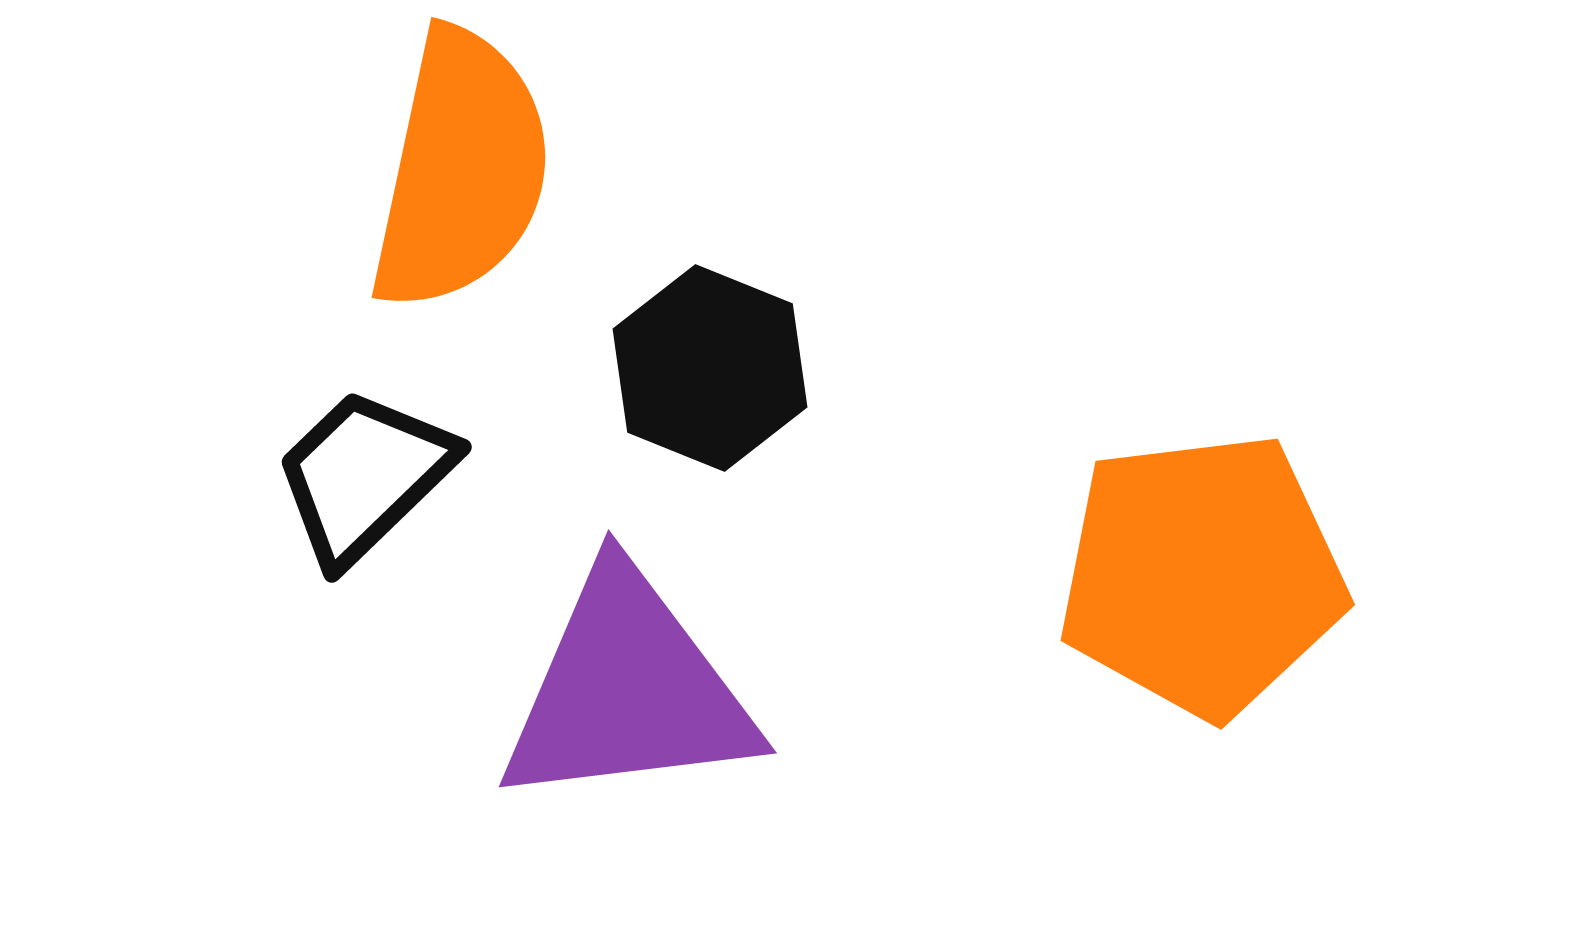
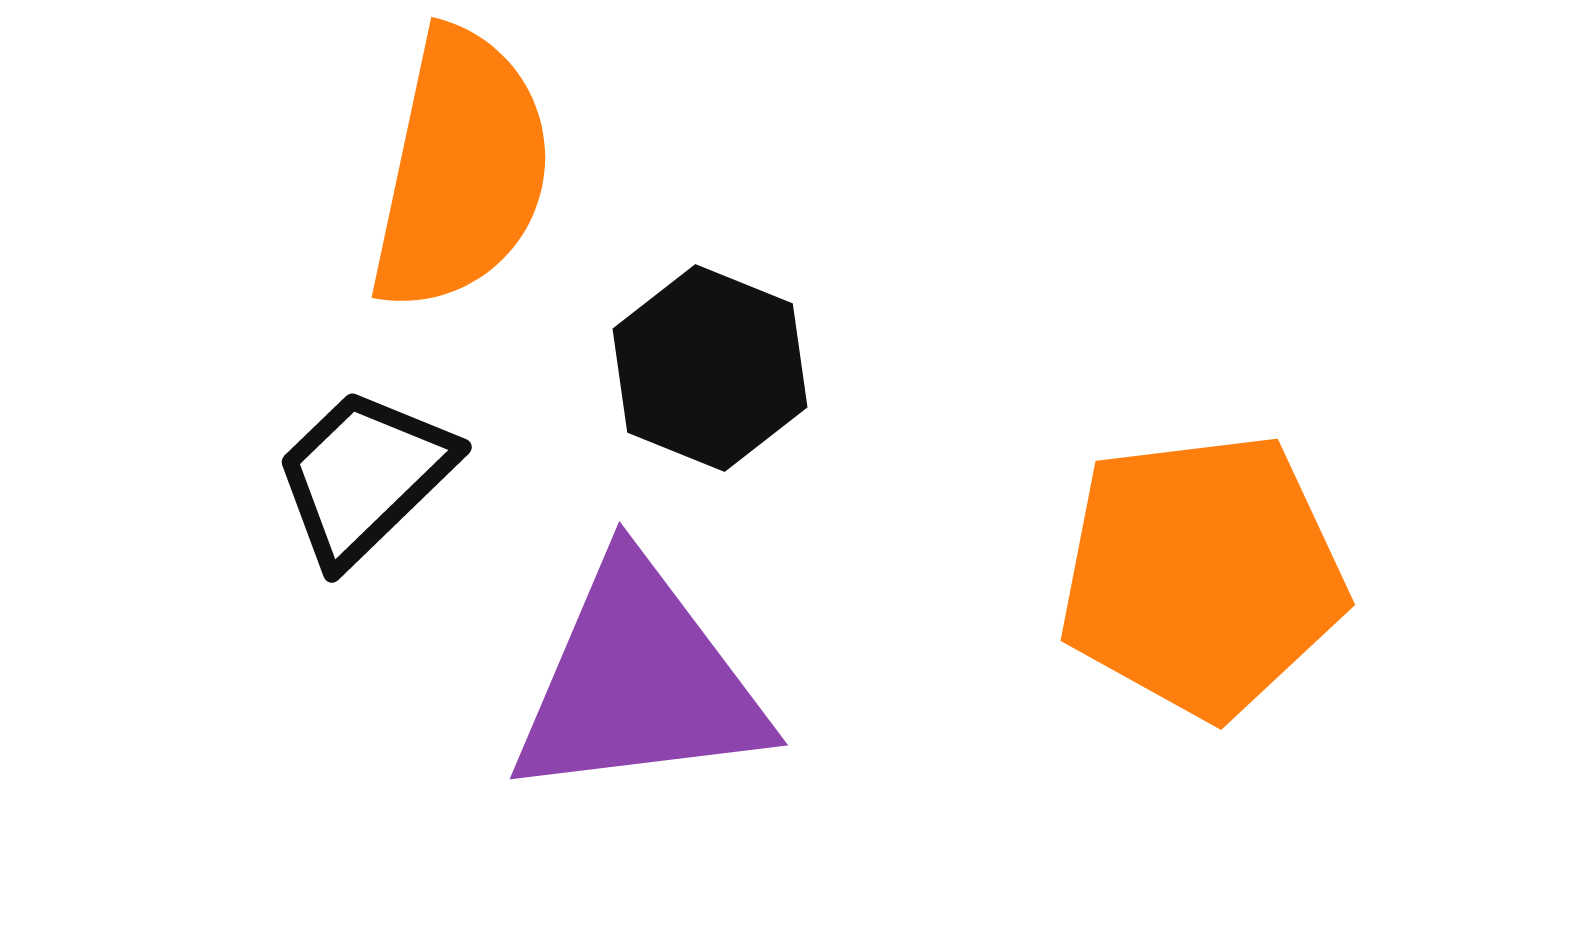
purple triangle: moved 11 px right, 8 px up
